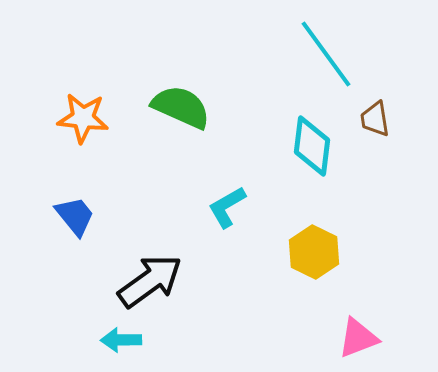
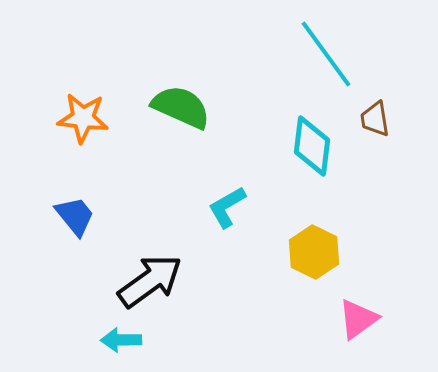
pink triangle: moved 19 px up; rotated 15 degrees counterclockwise
